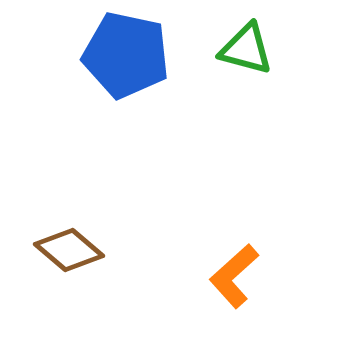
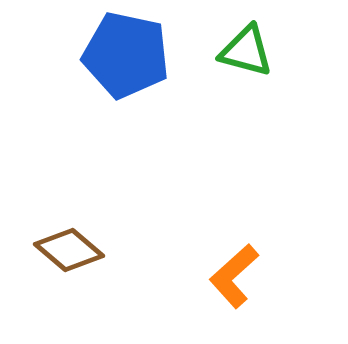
green triangle: moved 2 px down
